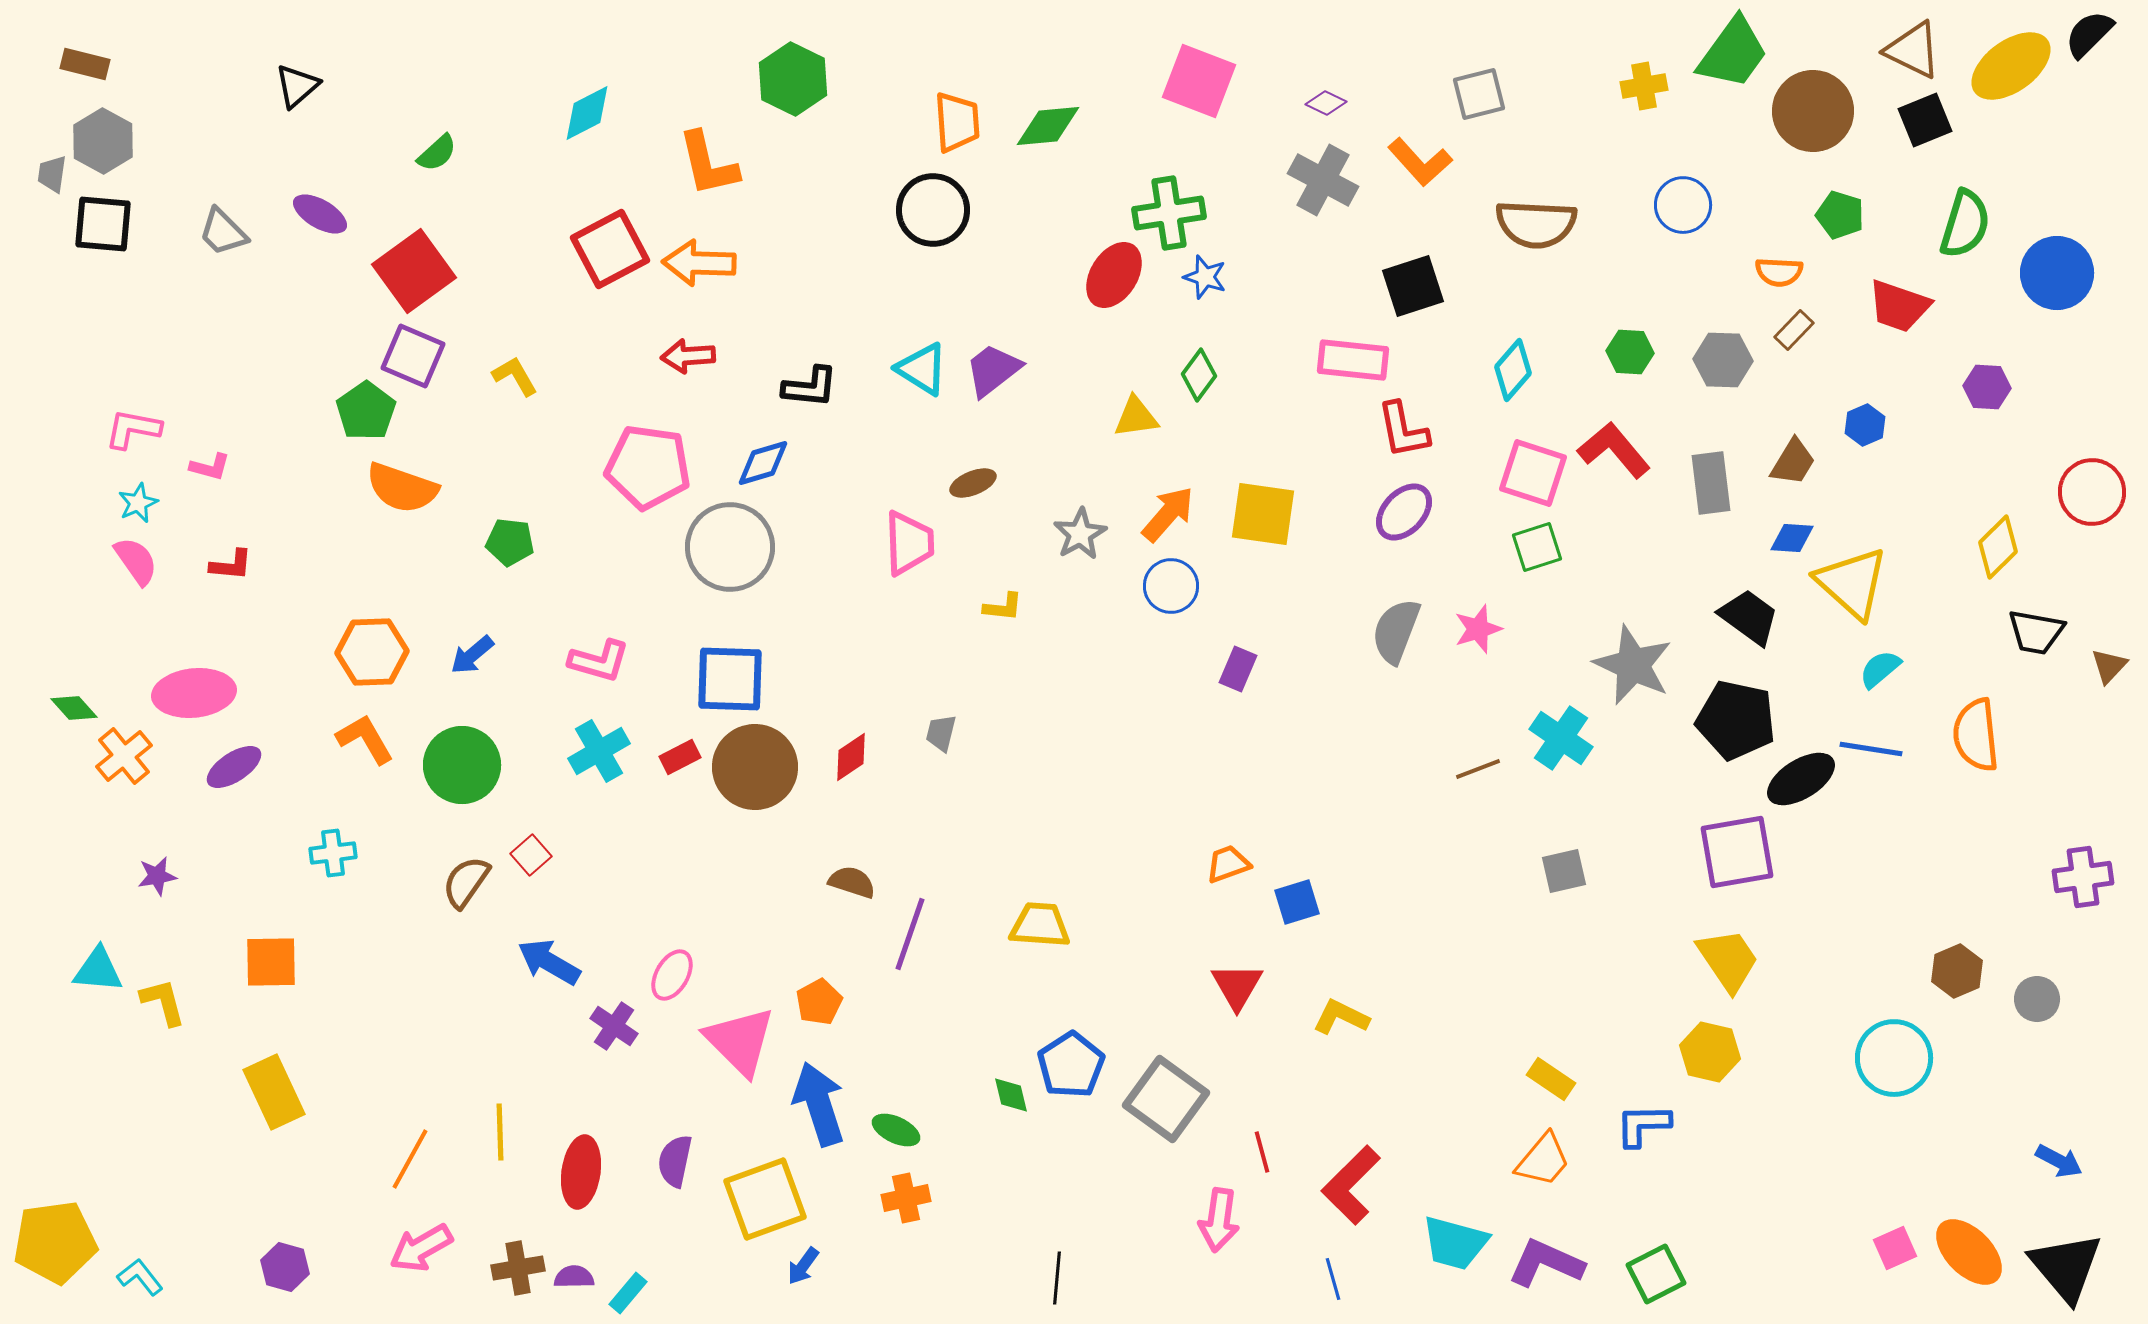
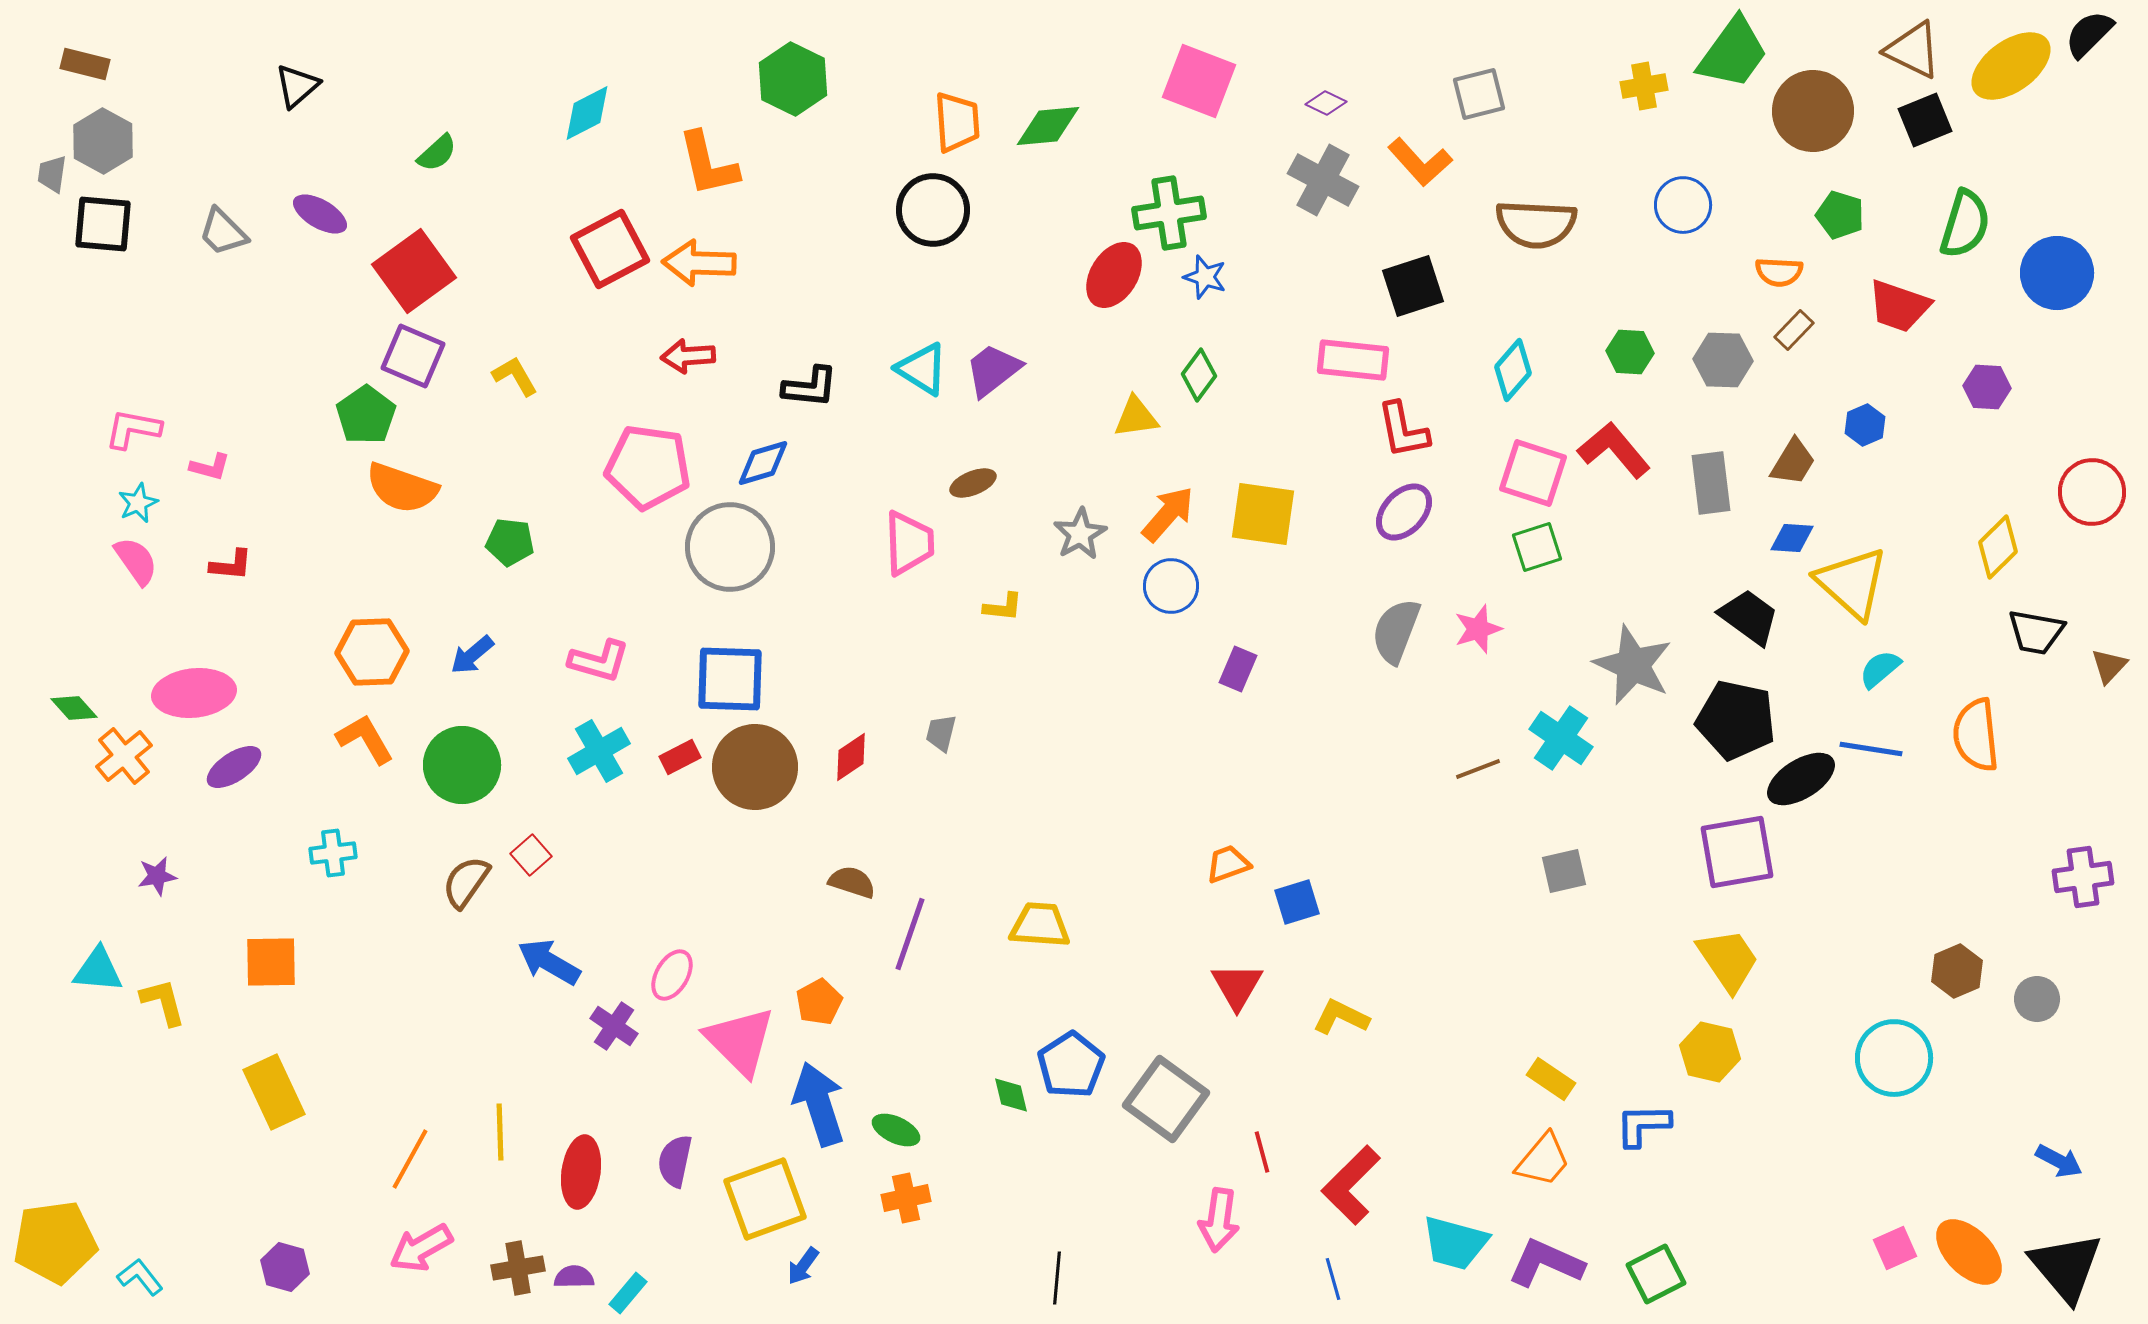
green pentagon at (366, 411): moved 4 px down
